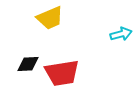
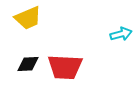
yellow trapezoid: moved 22 px left
red trapezoid: moved 3 px right, 6 px up; rotated 12 degrees clockwise
